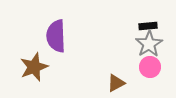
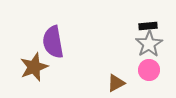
purple semicircle: moved 3 px left, 6 px down; rotated 8 degrees counterclockwise
pink circle: moved 1 px left, 3 px down
